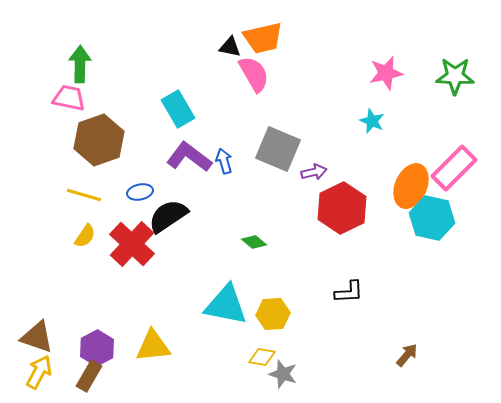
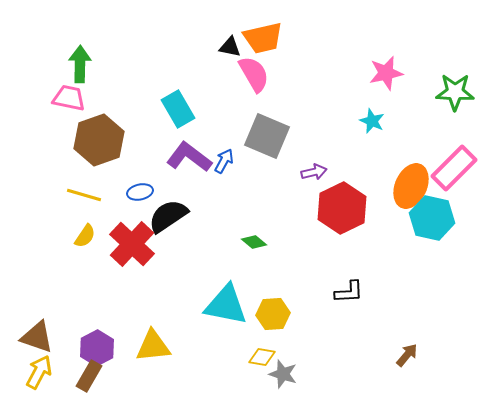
green star: moved 16 px down
gray square: moved 11 px left, 13 px up
blue arrow: rotated 45 degrees clockwise
